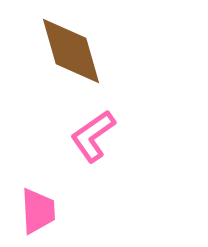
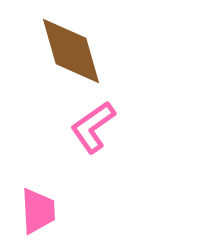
pink L-shape: moved 9 px up
